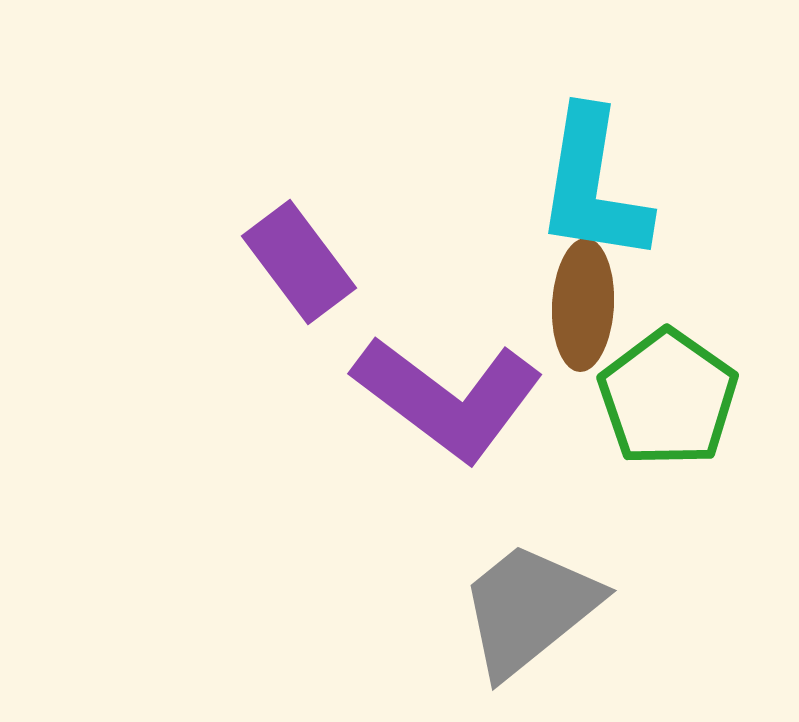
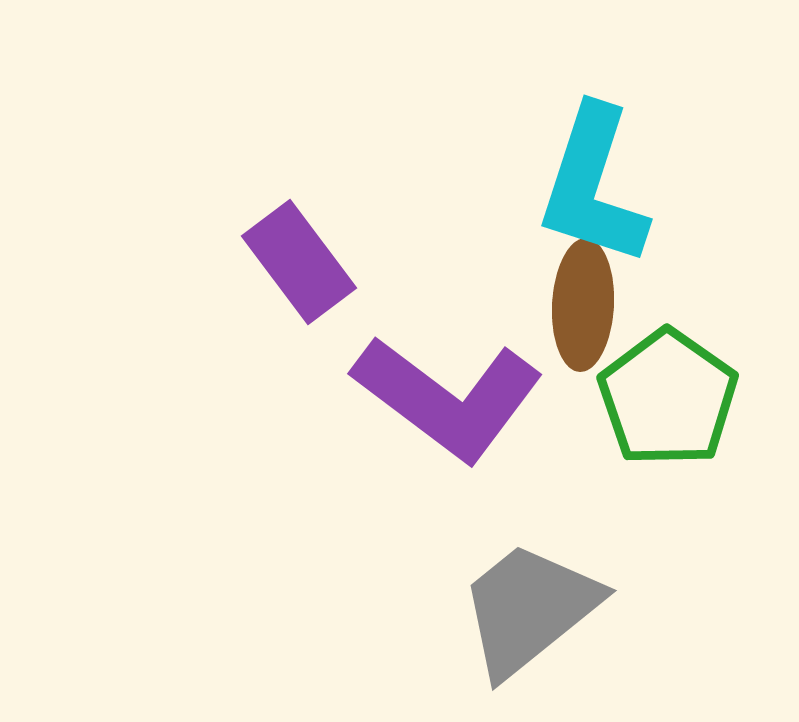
cyan L-shape: rotated 9 degrees clockwise
